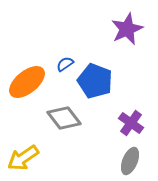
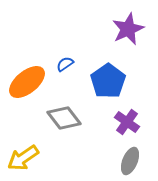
purple star: moved 1 px right
blue pentagon: moved 13 px right; rotated 16 degrees clockwise
purple cross: moved 4 px left, 1 px up
